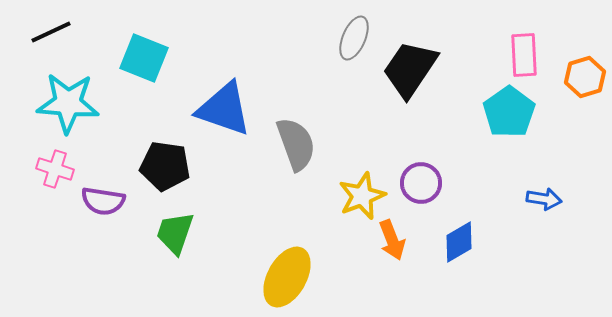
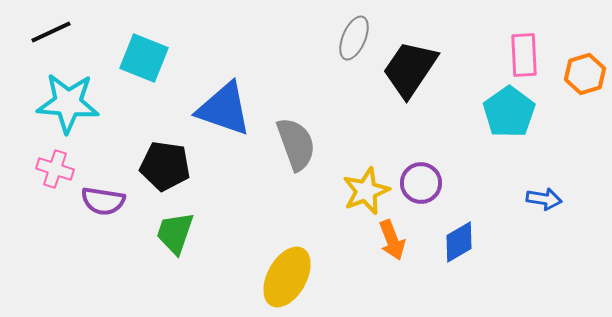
orange hexagon: moved 3 px up
yellow star: moved 4 px right, 5 px up
